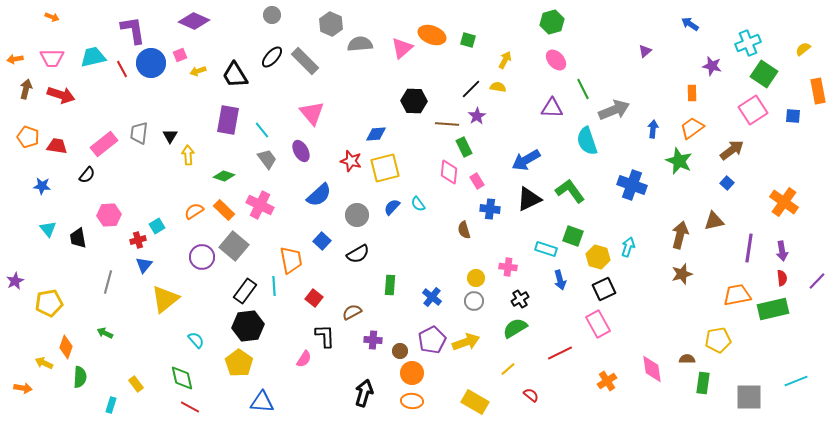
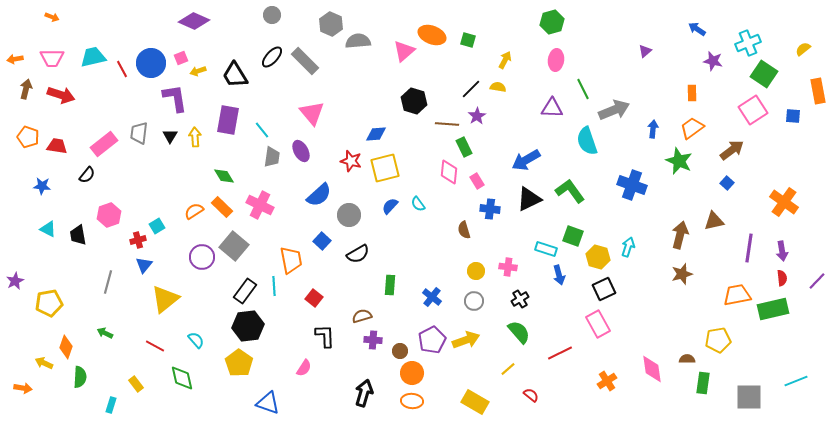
blue arrow at (690, 24): moved 7 px right, 5 px down
purple L-shape at (133, 30): moved 42 px right, 68 px down
gray semicircle at (360, 44): moved 2 px left, 3 px up
pink triangle at (402, 48): moved 2 px right, 3 px down
pink square at (180, 55): moved 1 px right, 3 px down
pink ellipse at (556, 60): rotated 50 degrees clockwise
purple star at (712, 66): moved 1 px right, 5 px up
black hexagon at (414, 101): rotated 15 degrees clockwise
yellow arrow at (188, 155): moved 7 px right, 18 px up
gray trapezoid at (267, 159): moved 5 px right, 2 px up; rotated 45 degrees clockwise
green diamond at (224, 176): rotated 40 degrees clockwise
blue semicircle at (392, 207): moved 2 px left, 1 px up
orange rectangle at (224, 210): moved 2 px left, 3 px up
pink hexagon at (109, 215): rotated 15 degrees counterclockwise
gray circle at (357, 215): moved 8 px left
cyan triangle at (48, 229): rotated 24 degrees counterclockwise
black trapezoid at (78, 238): moved 3 px up
yellow circle at (476, 278): moved 7 px up
blue arrow at (560, 280): moved 1 px left, 5 px up
brown semicircle at (352, 312): moved 10 px right, 4 px down; rotated 12 degrees clockwise
green semicircle at (515, 328): moved 4 px right, 4 px down; rotated 80 degrees clockwise
yellow arrow at (466, 342): moved 2 px up
pink semicircle at (304, 359): moved 9 px down
blue triangle at (262, 402): moved 6 px right, 1 px down; rotated 15 degrees clockwise
red line at (190, 407): moved 35 px left, 61 px up
